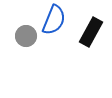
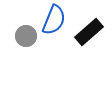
black rectangle: moved 2 px left; rotated 20 degrees clockwise
